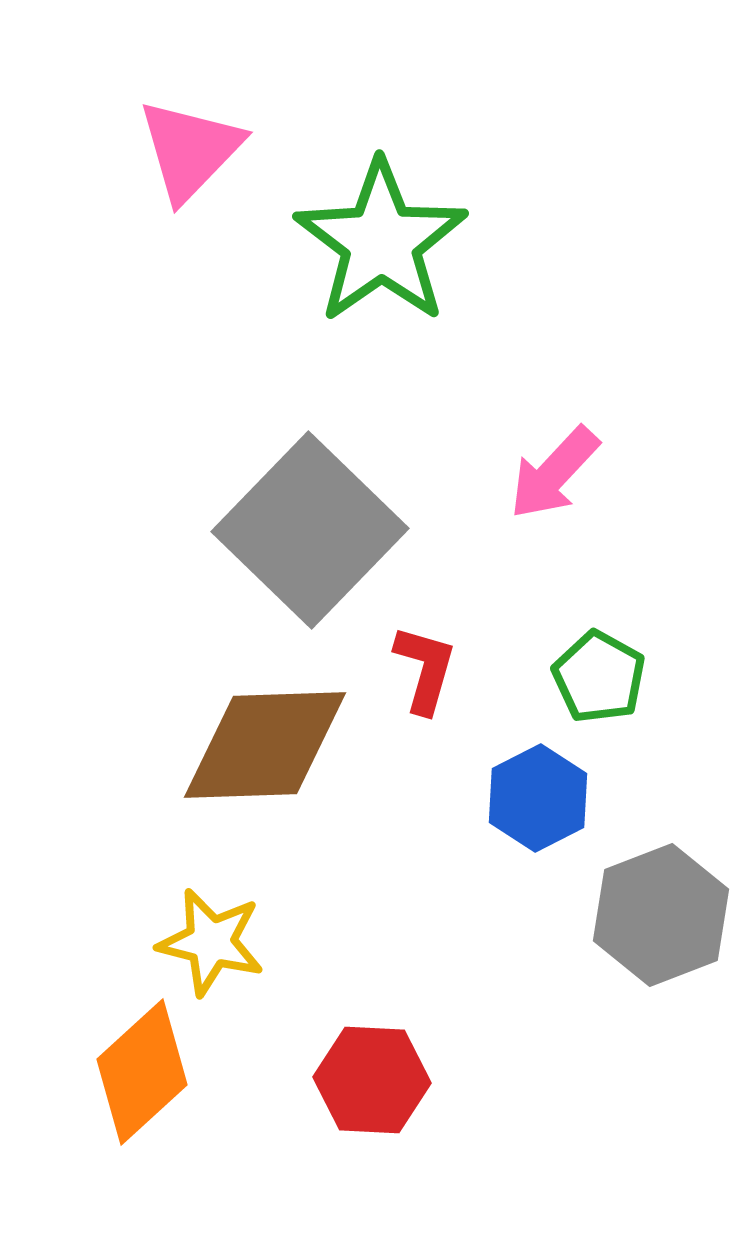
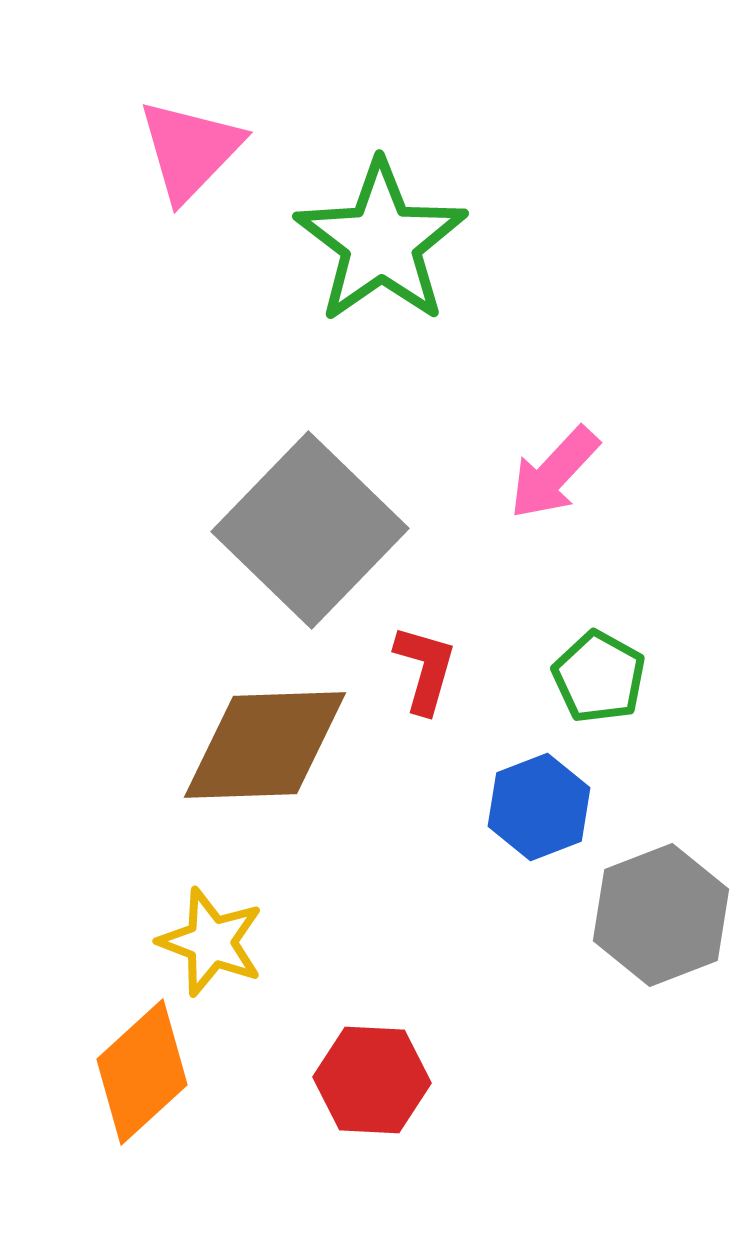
blue hexagon: moved 1 px right, 9 px down; rotated 6 degrees clockwise
yellow star: rotated 7 degrees clockwise
